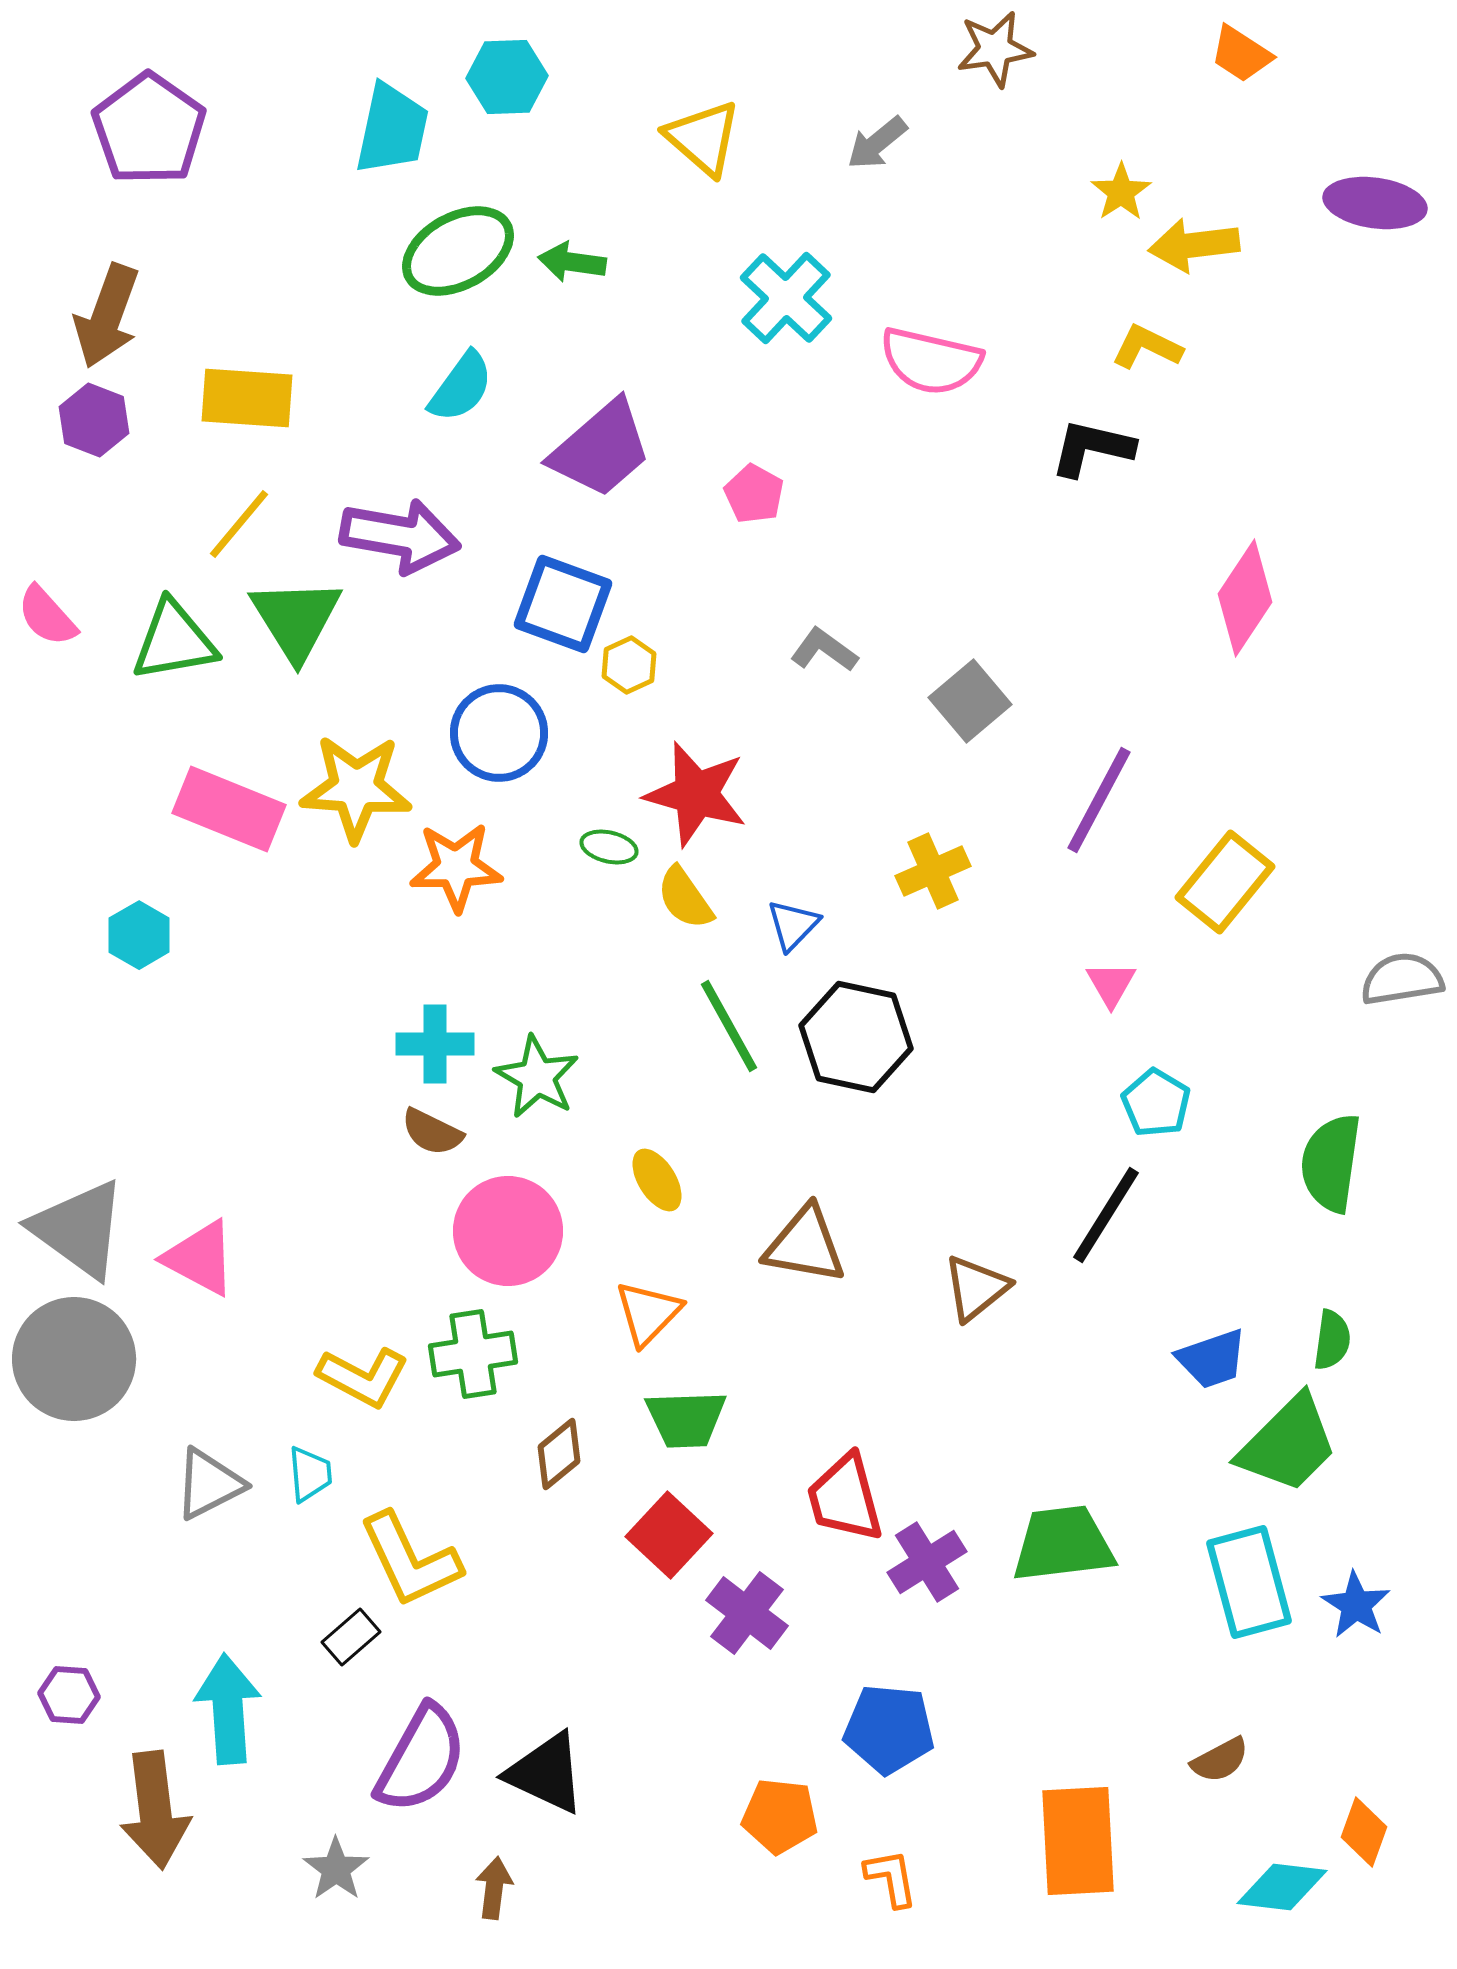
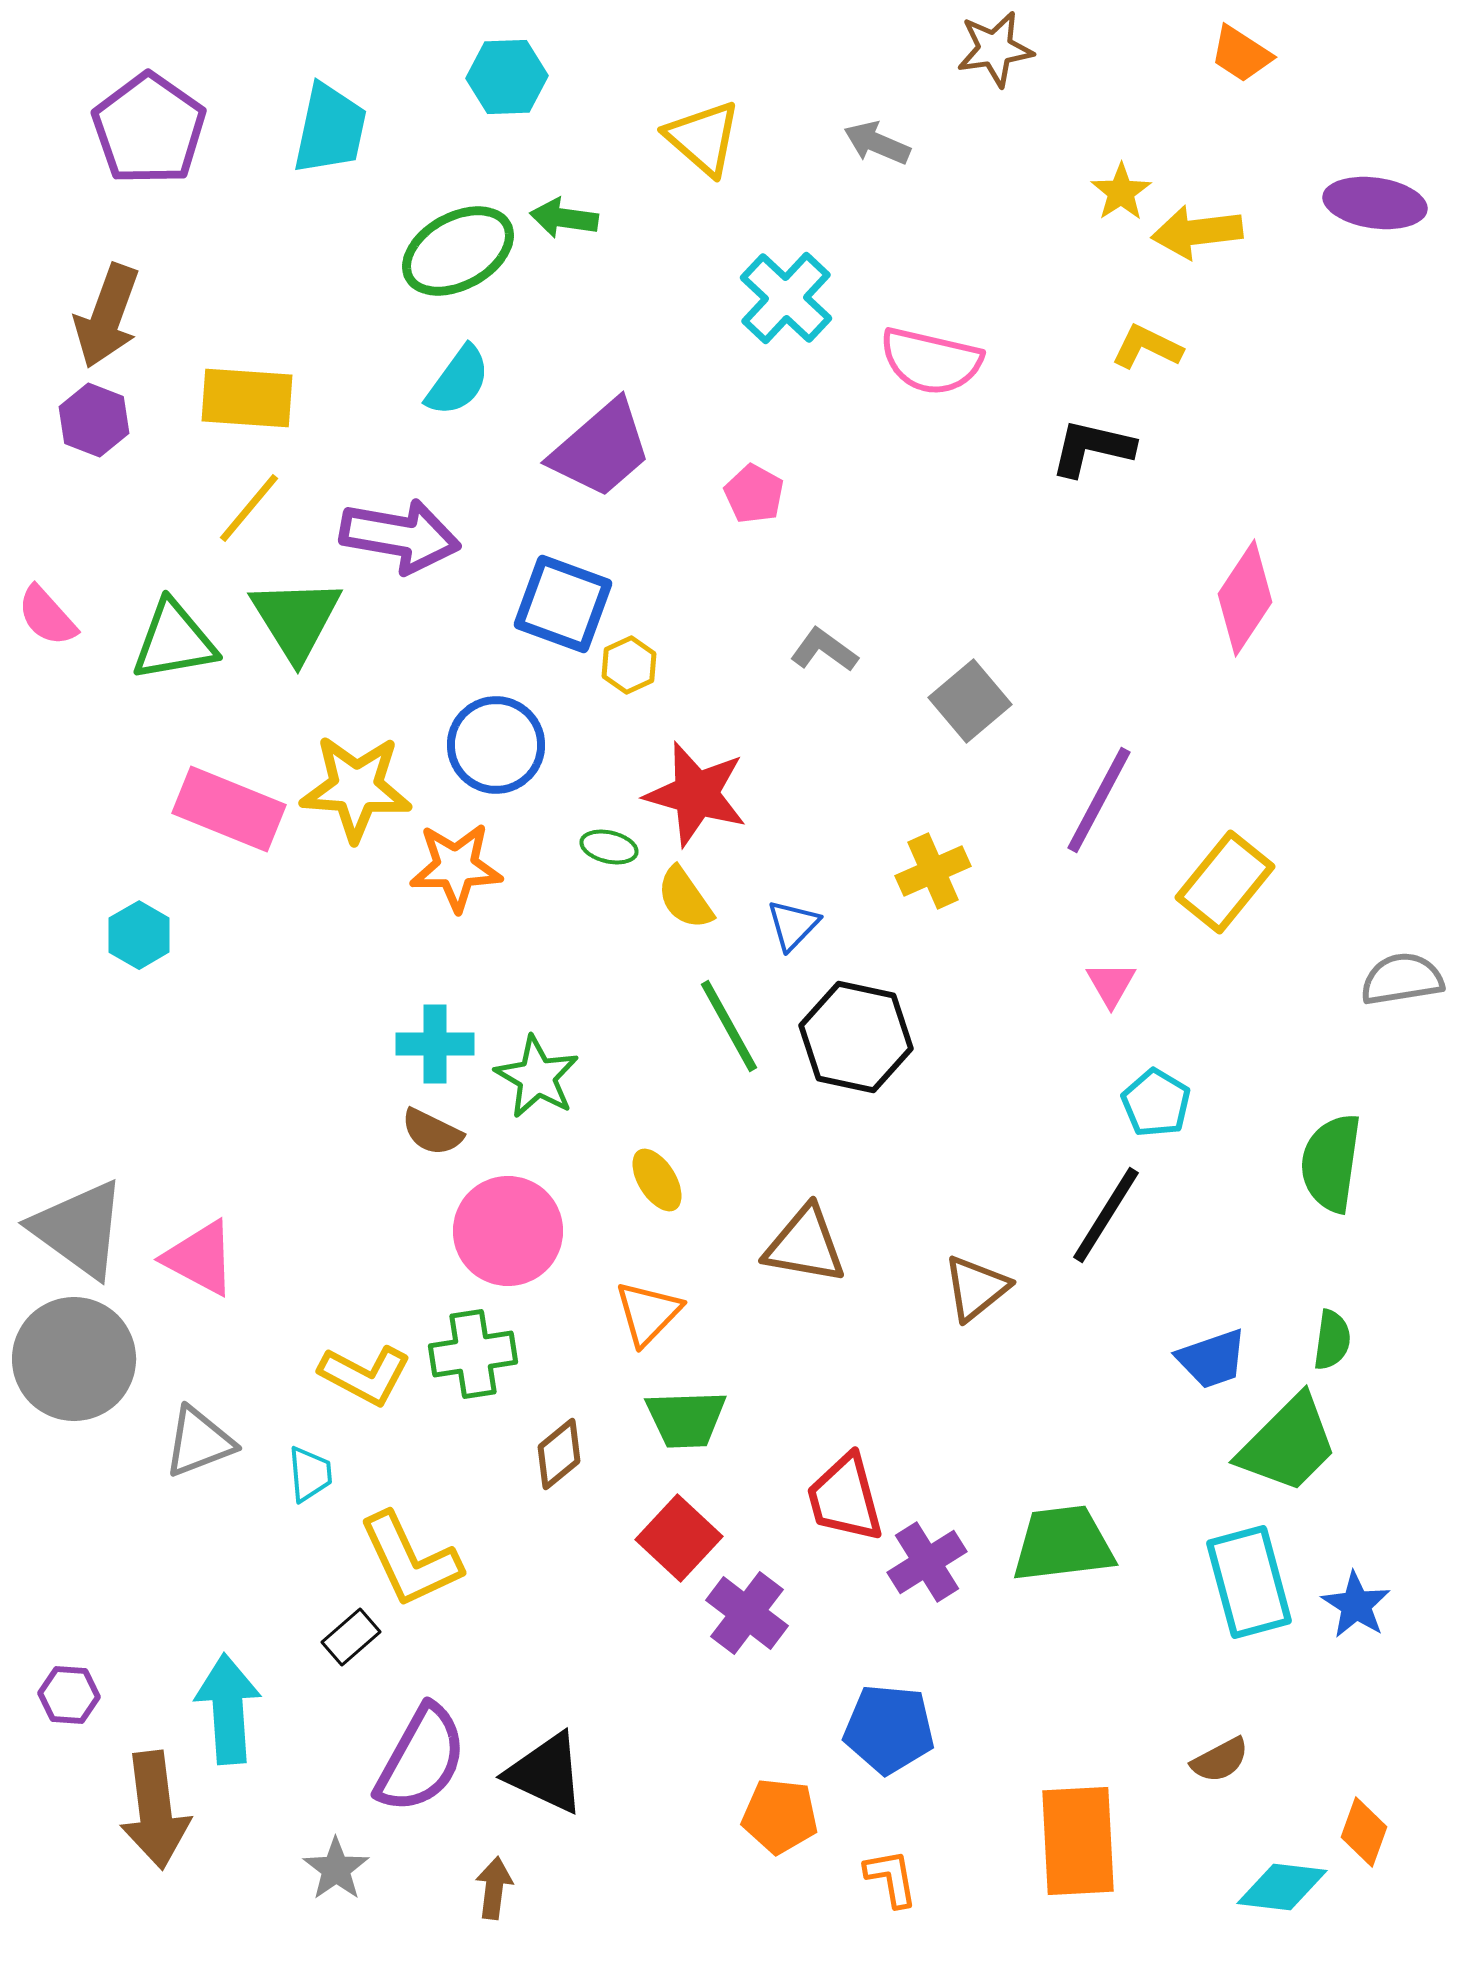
cyan trapezoid at (392, 129): moved 62 px left
gray arrow at (877, 143): rotated 62 degrees clockwise
yellow arrow at (1194, 245): moved 3 px right, 13 px up
green arrow at (572, 262): moved 8 px left, 44 px up
cyan semicircle at (461, 387): moved 3 px left, 6 px up
yellow line at (239, 524): moved 10 px right, 16 px up
blue circle at (499, 733): moved 3 px left, 12 px down
yellow L-shape at (363, 1377): moved 2 px right, 2 px up
gray triangle at (209, 1484): moved 10 px left, 42 px up; rotated 6 degrees clockwise
red square at (669, 1535): moved 10 px right, 3 px down
